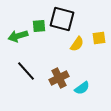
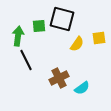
green arrow: rotated 114 degrees clockwise
black line: moved 11 px up; rotated 15 degrees clockwise
